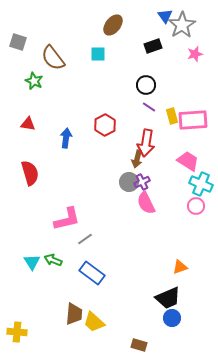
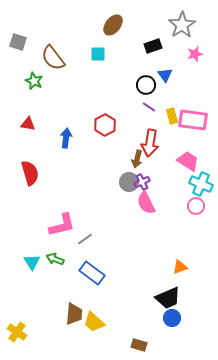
blue triangle: moved 59 px down
pink rectangle: rotated 12 degrees clockwise
red arrow: moved 4 px right
pink L-shape: moved 5 px left, 6 px down
green arrow: moved 2 px right, 1 px up
yellow cross: rotated 30 degrees clockwise
